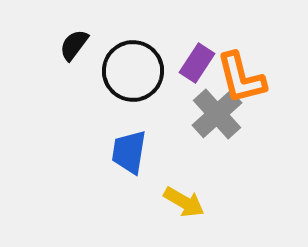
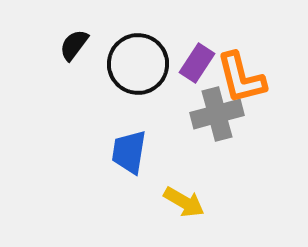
black circle: moved 5 px right, 7 px up
gray cross: rotated 27 degrees clockwise
